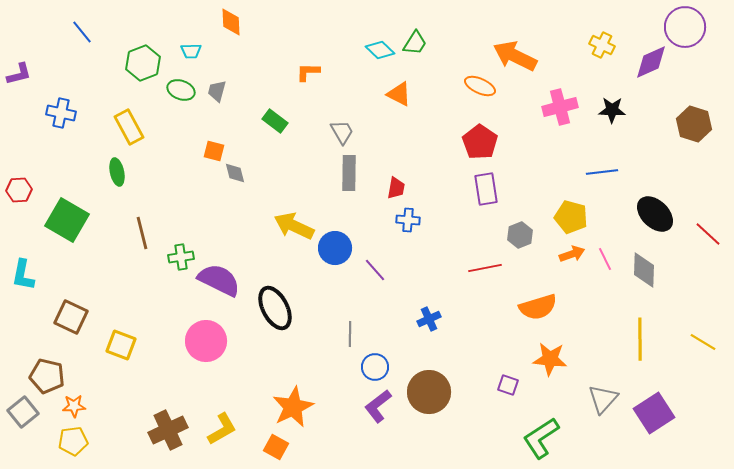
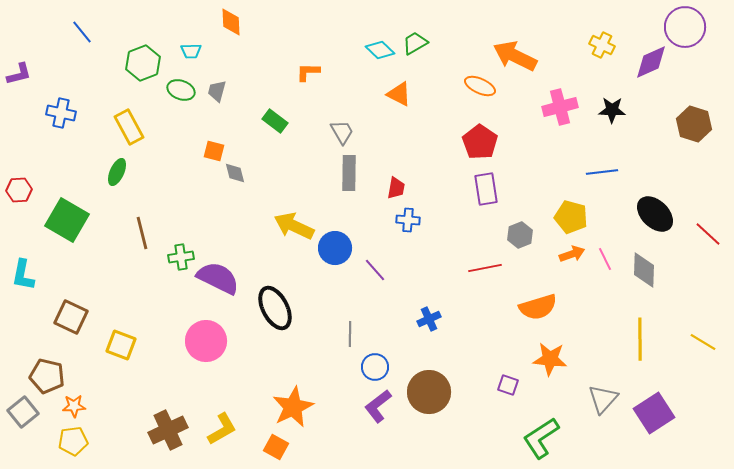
green trapezoid at (415, 43): rotated 152 degrees counterclockwise
green ellipse at (117, 172): rotated 36 degrees clockwise
purple semicircle at (219, 280): moved 1 px left, 2 px up
